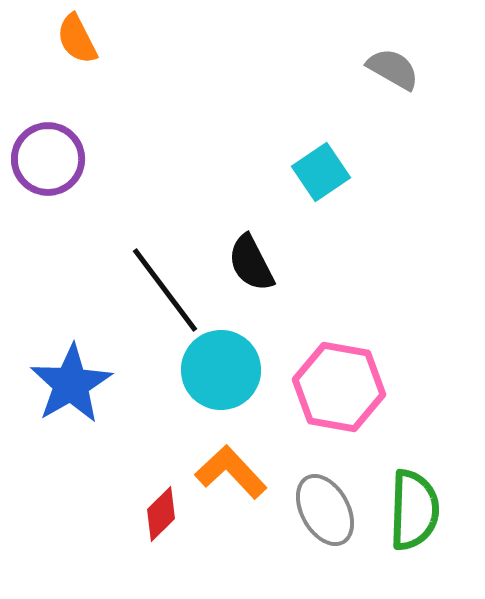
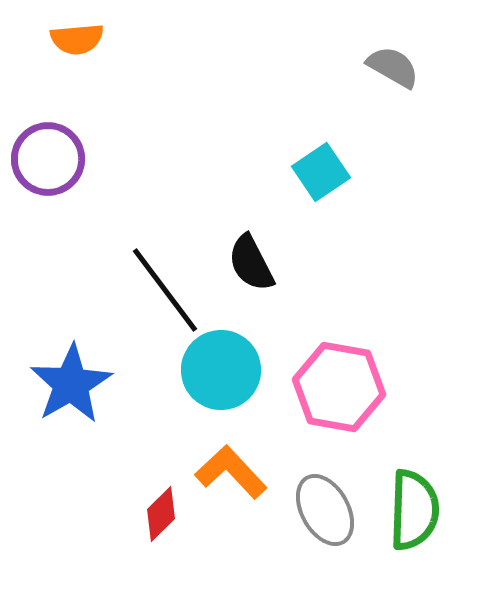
orange semicircle: rotated 68 degrees counterclockwise
gray semicircle: moved 2 px up
